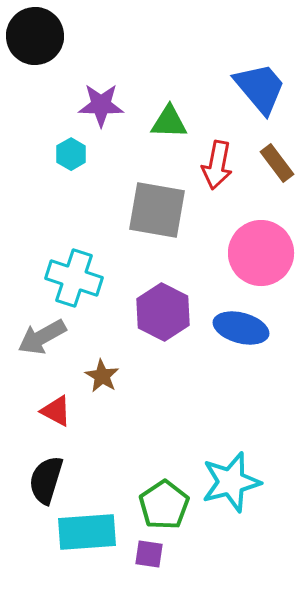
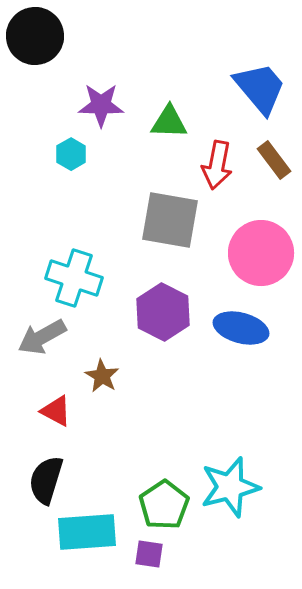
brown rectangle: moved 3 px left, 3 px up
gray square: moved 13 px right, 10 px down
cyan star: moved 1 px left, 5 px down
